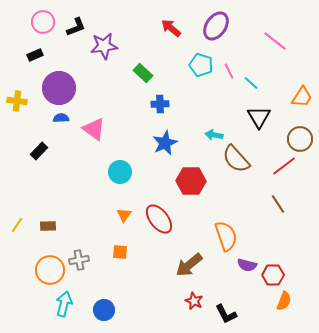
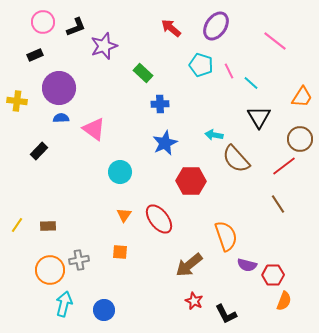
purple star at (104, 46): rotated 12 degrees counterclockwise
